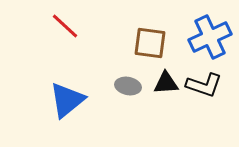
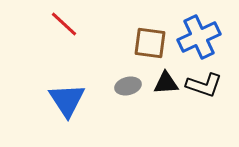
red line: moved 1 px left, 2 px up
blue cross: moved 11 px left
gray ellipse: rotated 25 degrees counterclockwise
blue triangle: rotated 24 degrees counterclockwise
